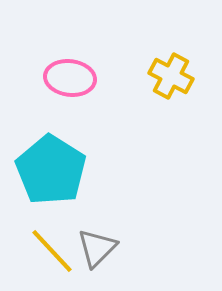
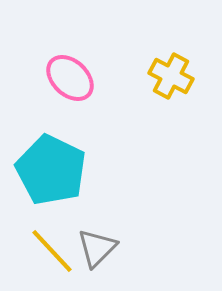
pink ellipse: rotated 36 degrees clockwise
cyan pentagon: rotated 6 degrees counterclockwise
